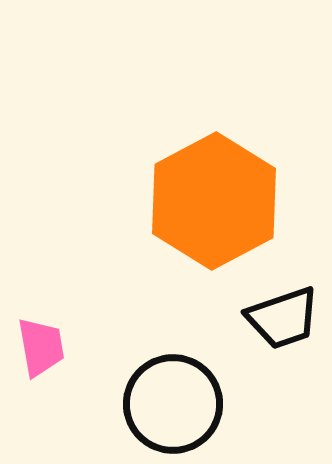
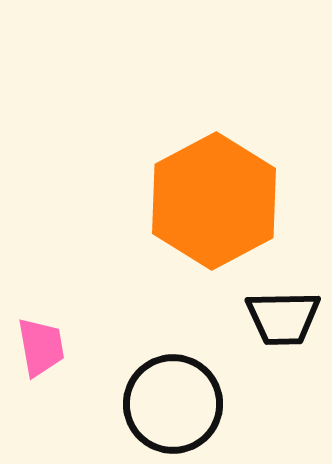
black trapezoid: rotated 18 degrees clockwise
